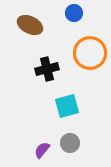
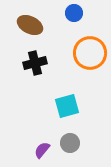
black cross: moved 12 px left, 6 px up
